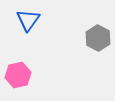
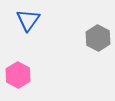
pink hexagon: rotated 20 degrees counterclockwise
